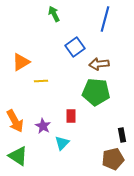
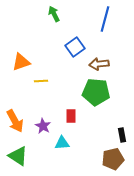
orange triangle: rotated 12 degrees clockwise
cyan triangle: rotated 42 degrees clockwise
